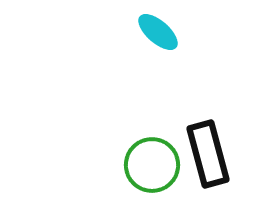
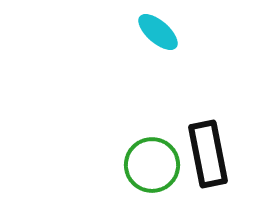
black rectangle: rotated 4 degrees clockwise
